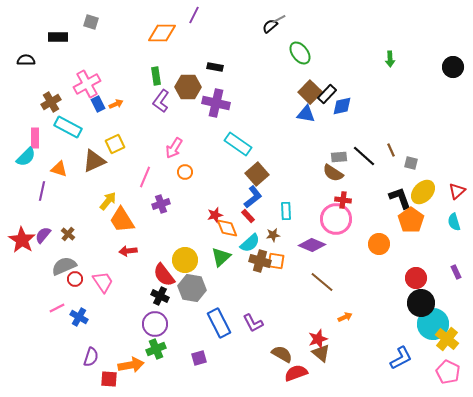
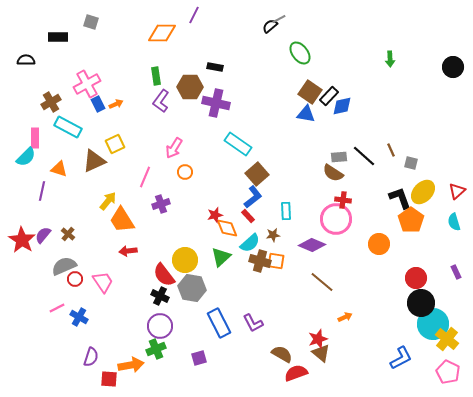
brown hexagon at (188, 87): moved 2 px right
brown square at (310, 92): rotated 10 degrees counterclockwise
black rectangle at (327, 94): moved 2 px right, 2 px down
purple circle at (155, 324): moved 5 px right, 2 px down
